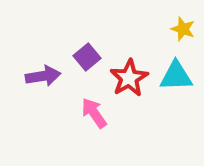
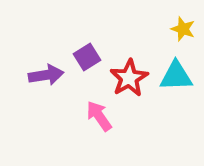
purple square: rotated 8 degrees clockwise
purple arrow: moved 3 px right, 1 px up
pink arrow: moved 5 px right, 3 px down
